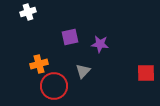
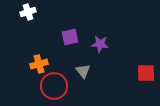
gray triangle: rotated 21 degrees counterclockwise
